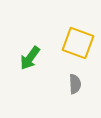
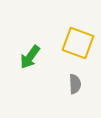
green arrow: moved 1 px up
